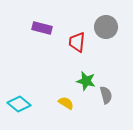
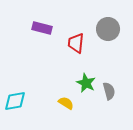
gray circle: moved 2 px right, 2 px down
red trapezoid: moved 1 px left, 1 px down
green star: moved 2 px down; rotated 12 degrees clockwise
gray semicircle: moved 3 px right, 4 px up
cyan diamond: moved 4 px left, 3 px up; rotated 50 degrees counterclockwise
